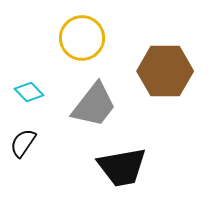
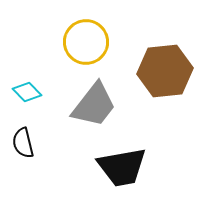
yellow circle: moved 4 px right, 4 px down
brown hexagon: rotated 6 degrees counterclockwise
cyan diamond: moved 2 px left
black semicircle: rotated 48 degrees counterclockwise
